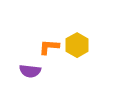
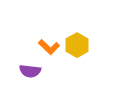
orange L-shape: rotated 140 degrees counterclockwise
